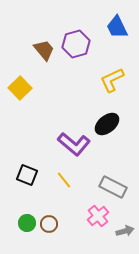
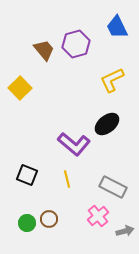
yellow line: moved 3 px right, 1 px up; rotated 24 degrees clockwise
brown circle: moved 5 px up
